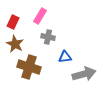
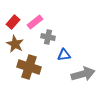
pink rectangle: moved 5 px left, 6 px down; rotated 21 degrees clockwise
red rectangle: rotated 16 degrees clockwise
blue triangle: moved 1 px left, 2 px up
gray arrow: moved 1 px left
